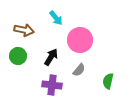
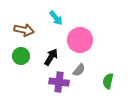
green circle: moved 3 px right
purple cross: moved 7 px right, 3 px up
